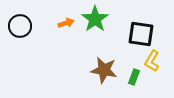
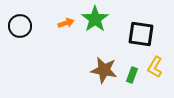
yellow L-shape: moved 3 px right, 6 px down
green rectangle: moved 2 px left, 2 px up
